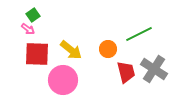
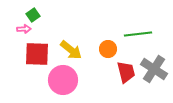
pink arrow: moved 4 px left; rotated 40 degrees counterclockwise
green line: moved 1 px left; rotated 20 degrees clockwise
